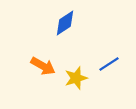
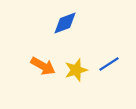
blue diamond: rotated 12 degrees clockwise
yellow star: moved 8 px up
